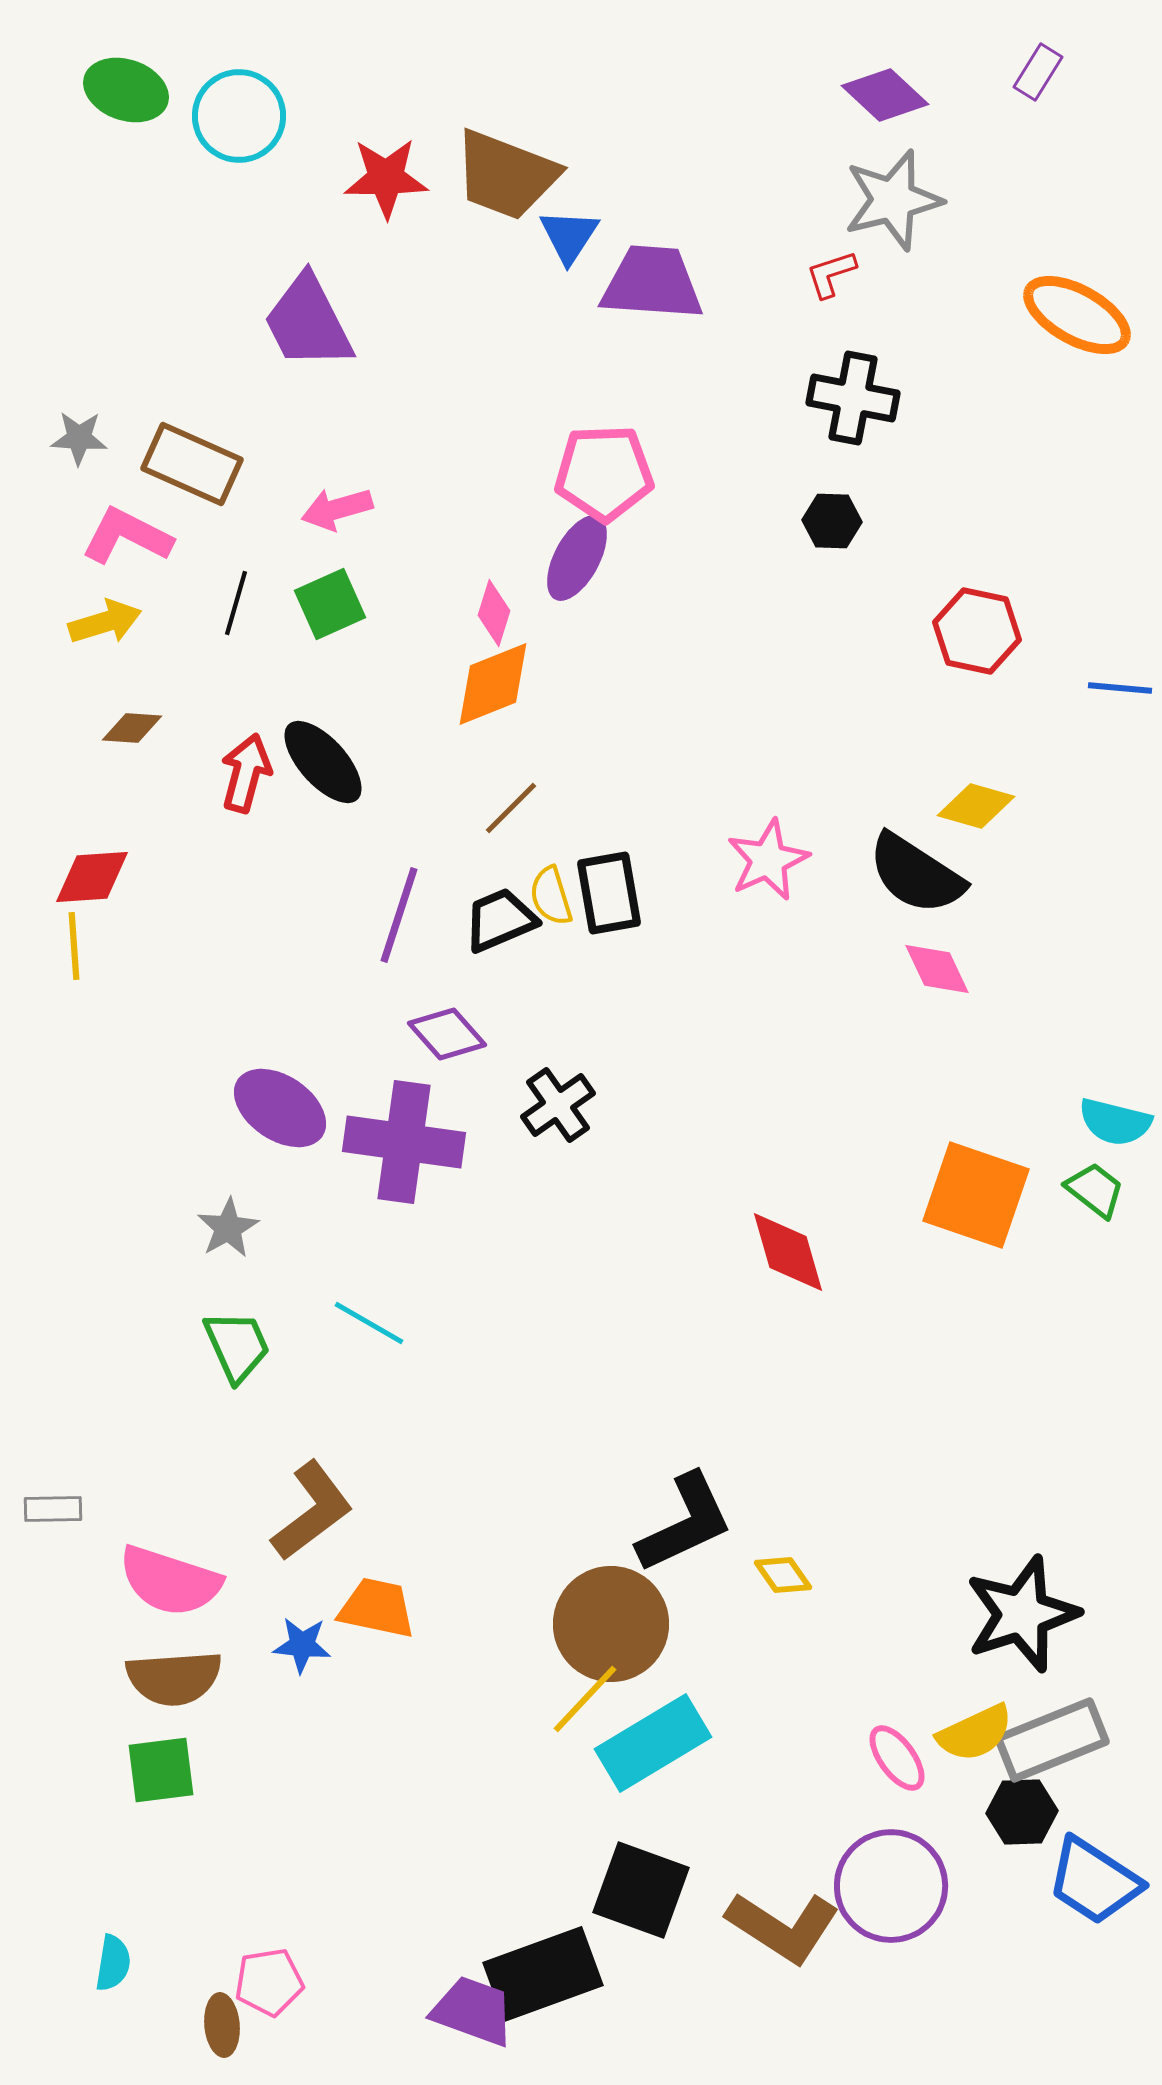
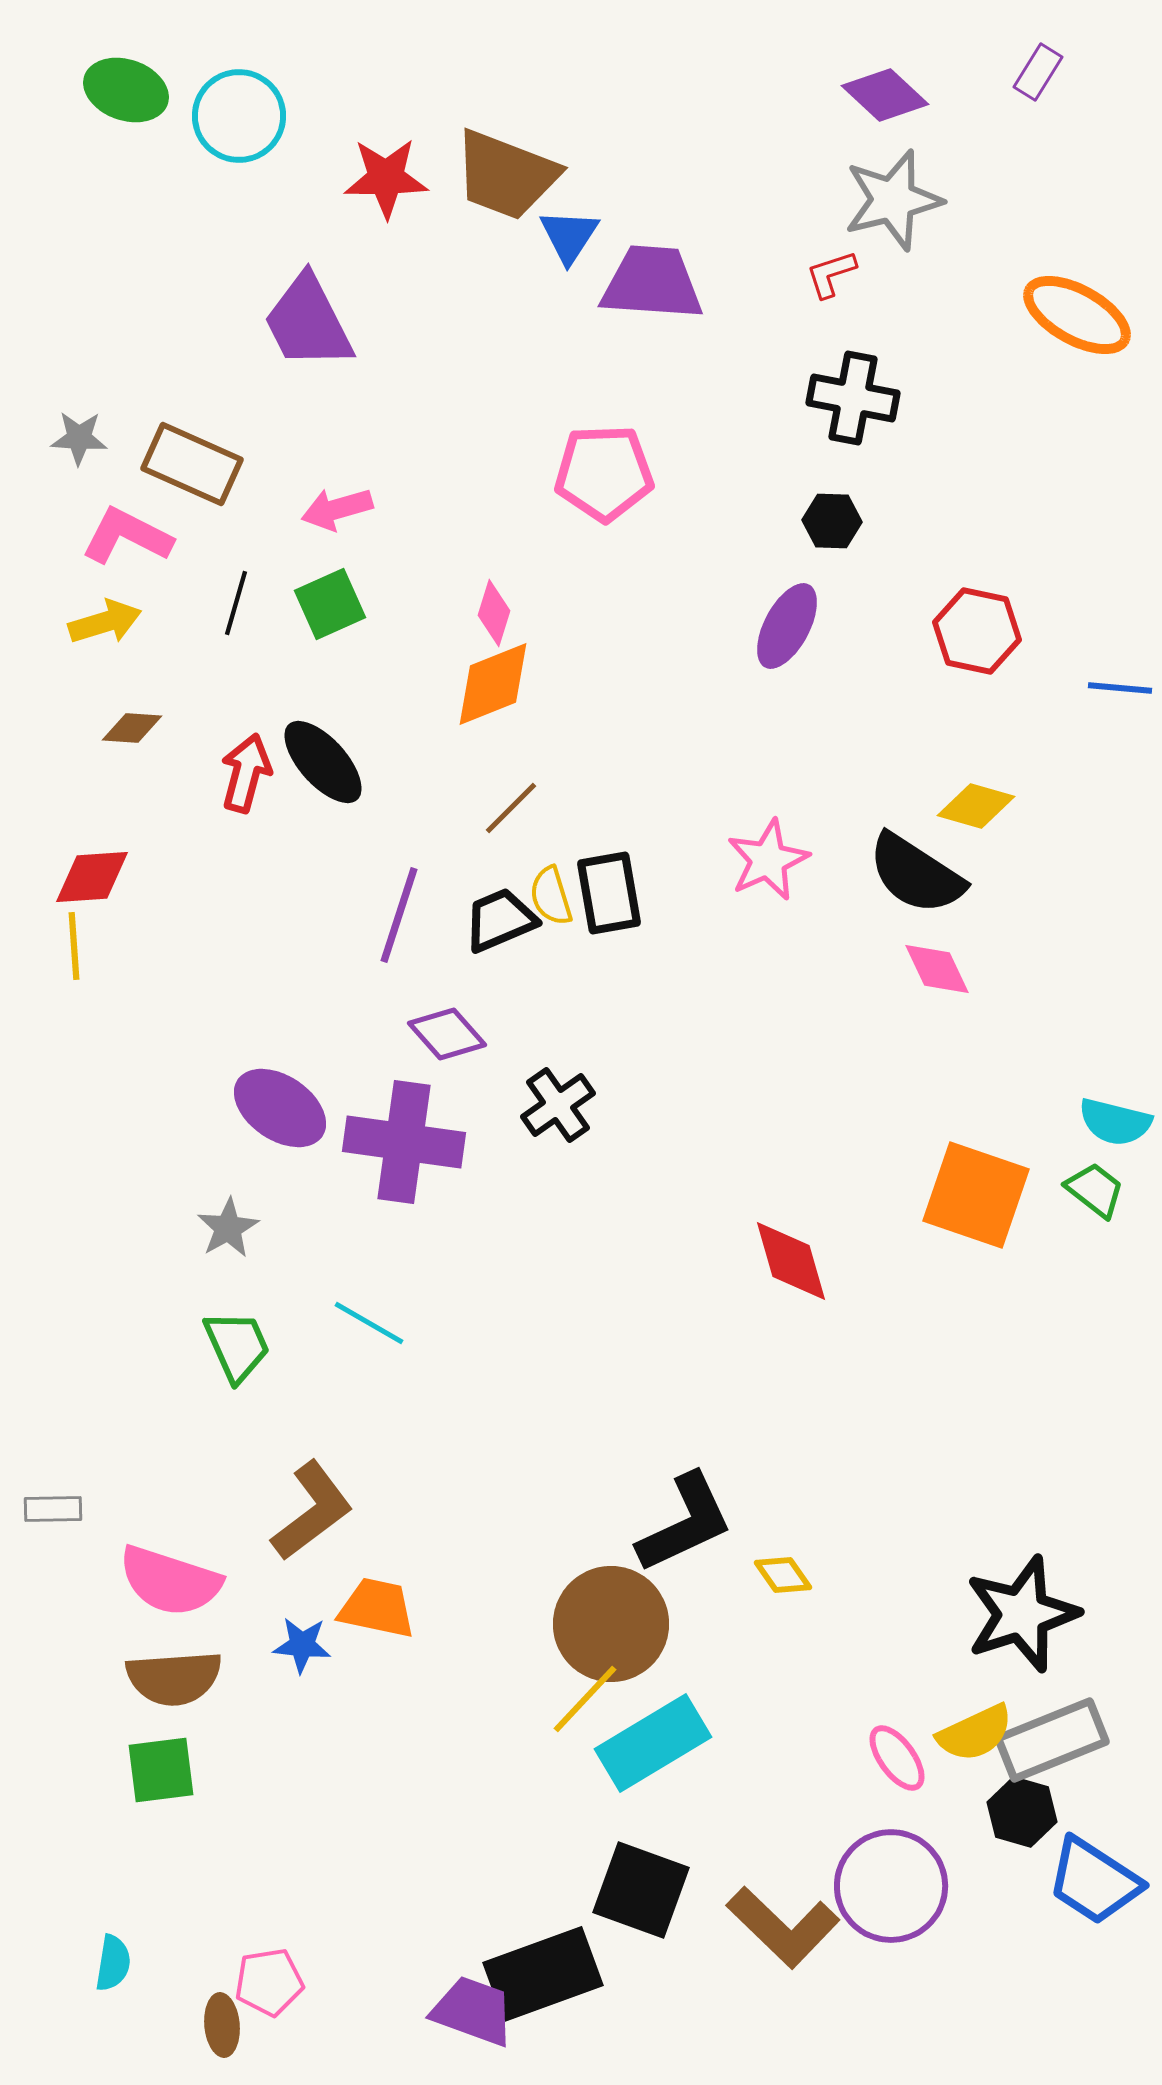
purple ellipse at (577, 558): moved 210 px right, 68 px down
red diamond at (788, 1252): moved 3 px right, 9 px down
black hexagon at (1022, 1812): rotated 18 degrees clockwise
brown L-shape at (783, 1927): rotated 11 degrees clockwise
